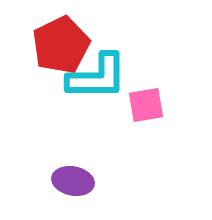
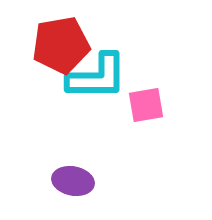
red pentagon: rotated 16 degrees clockwise
